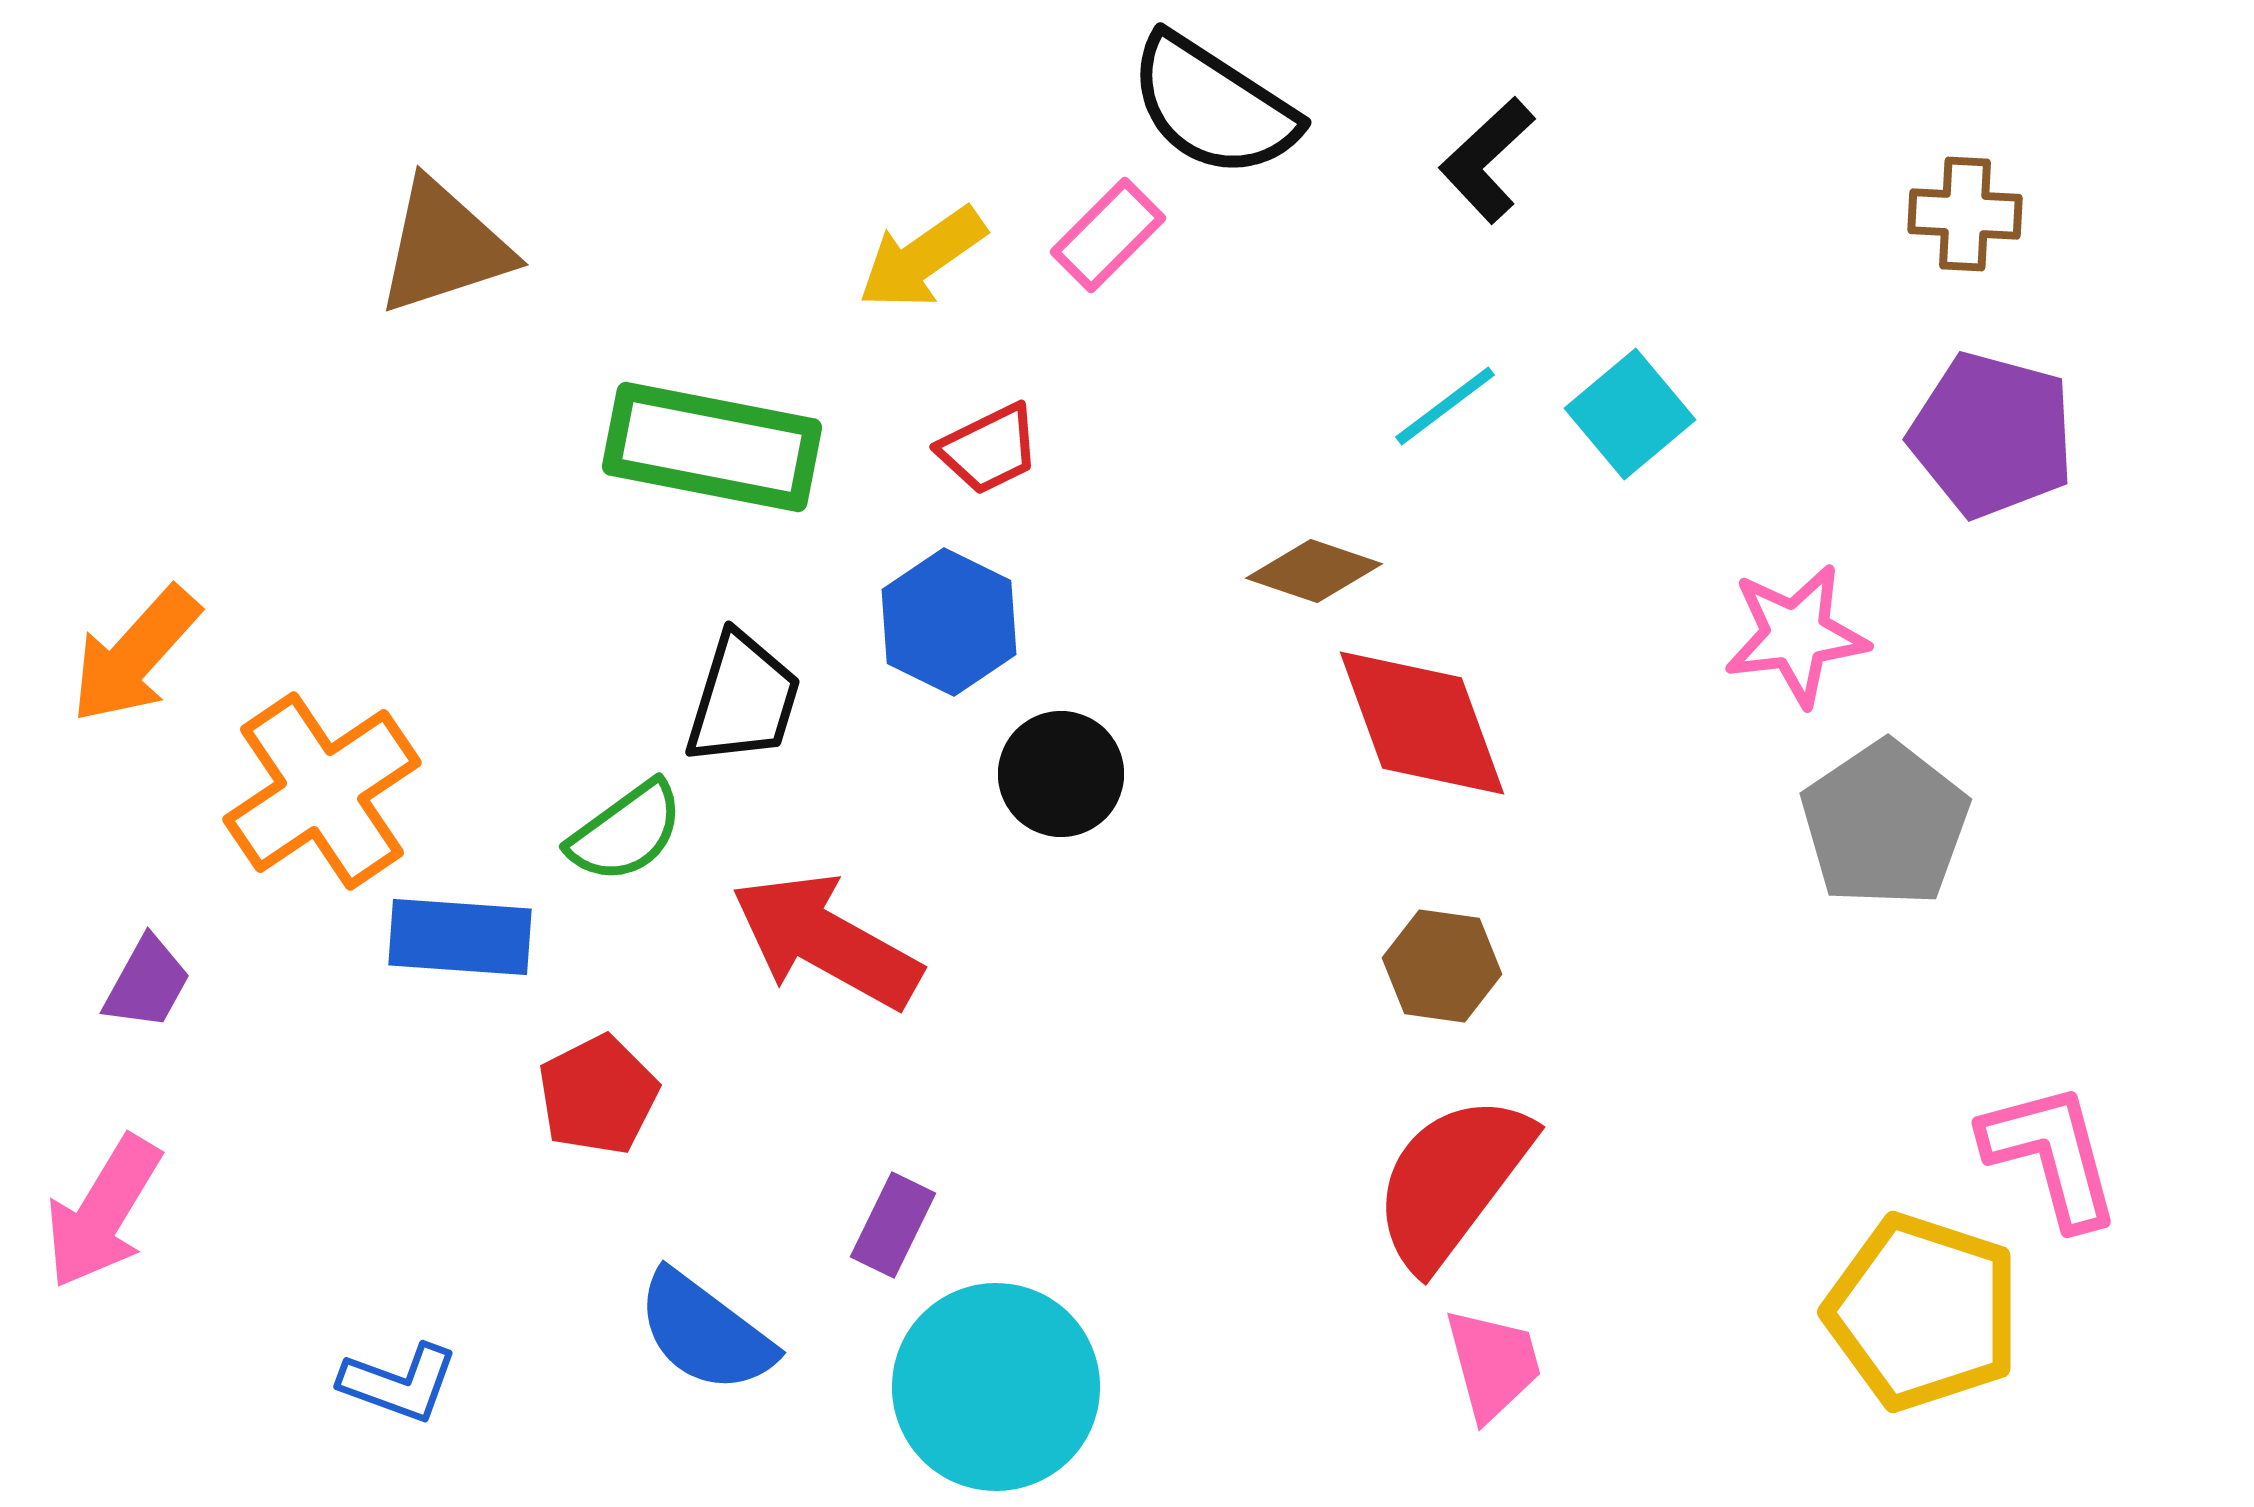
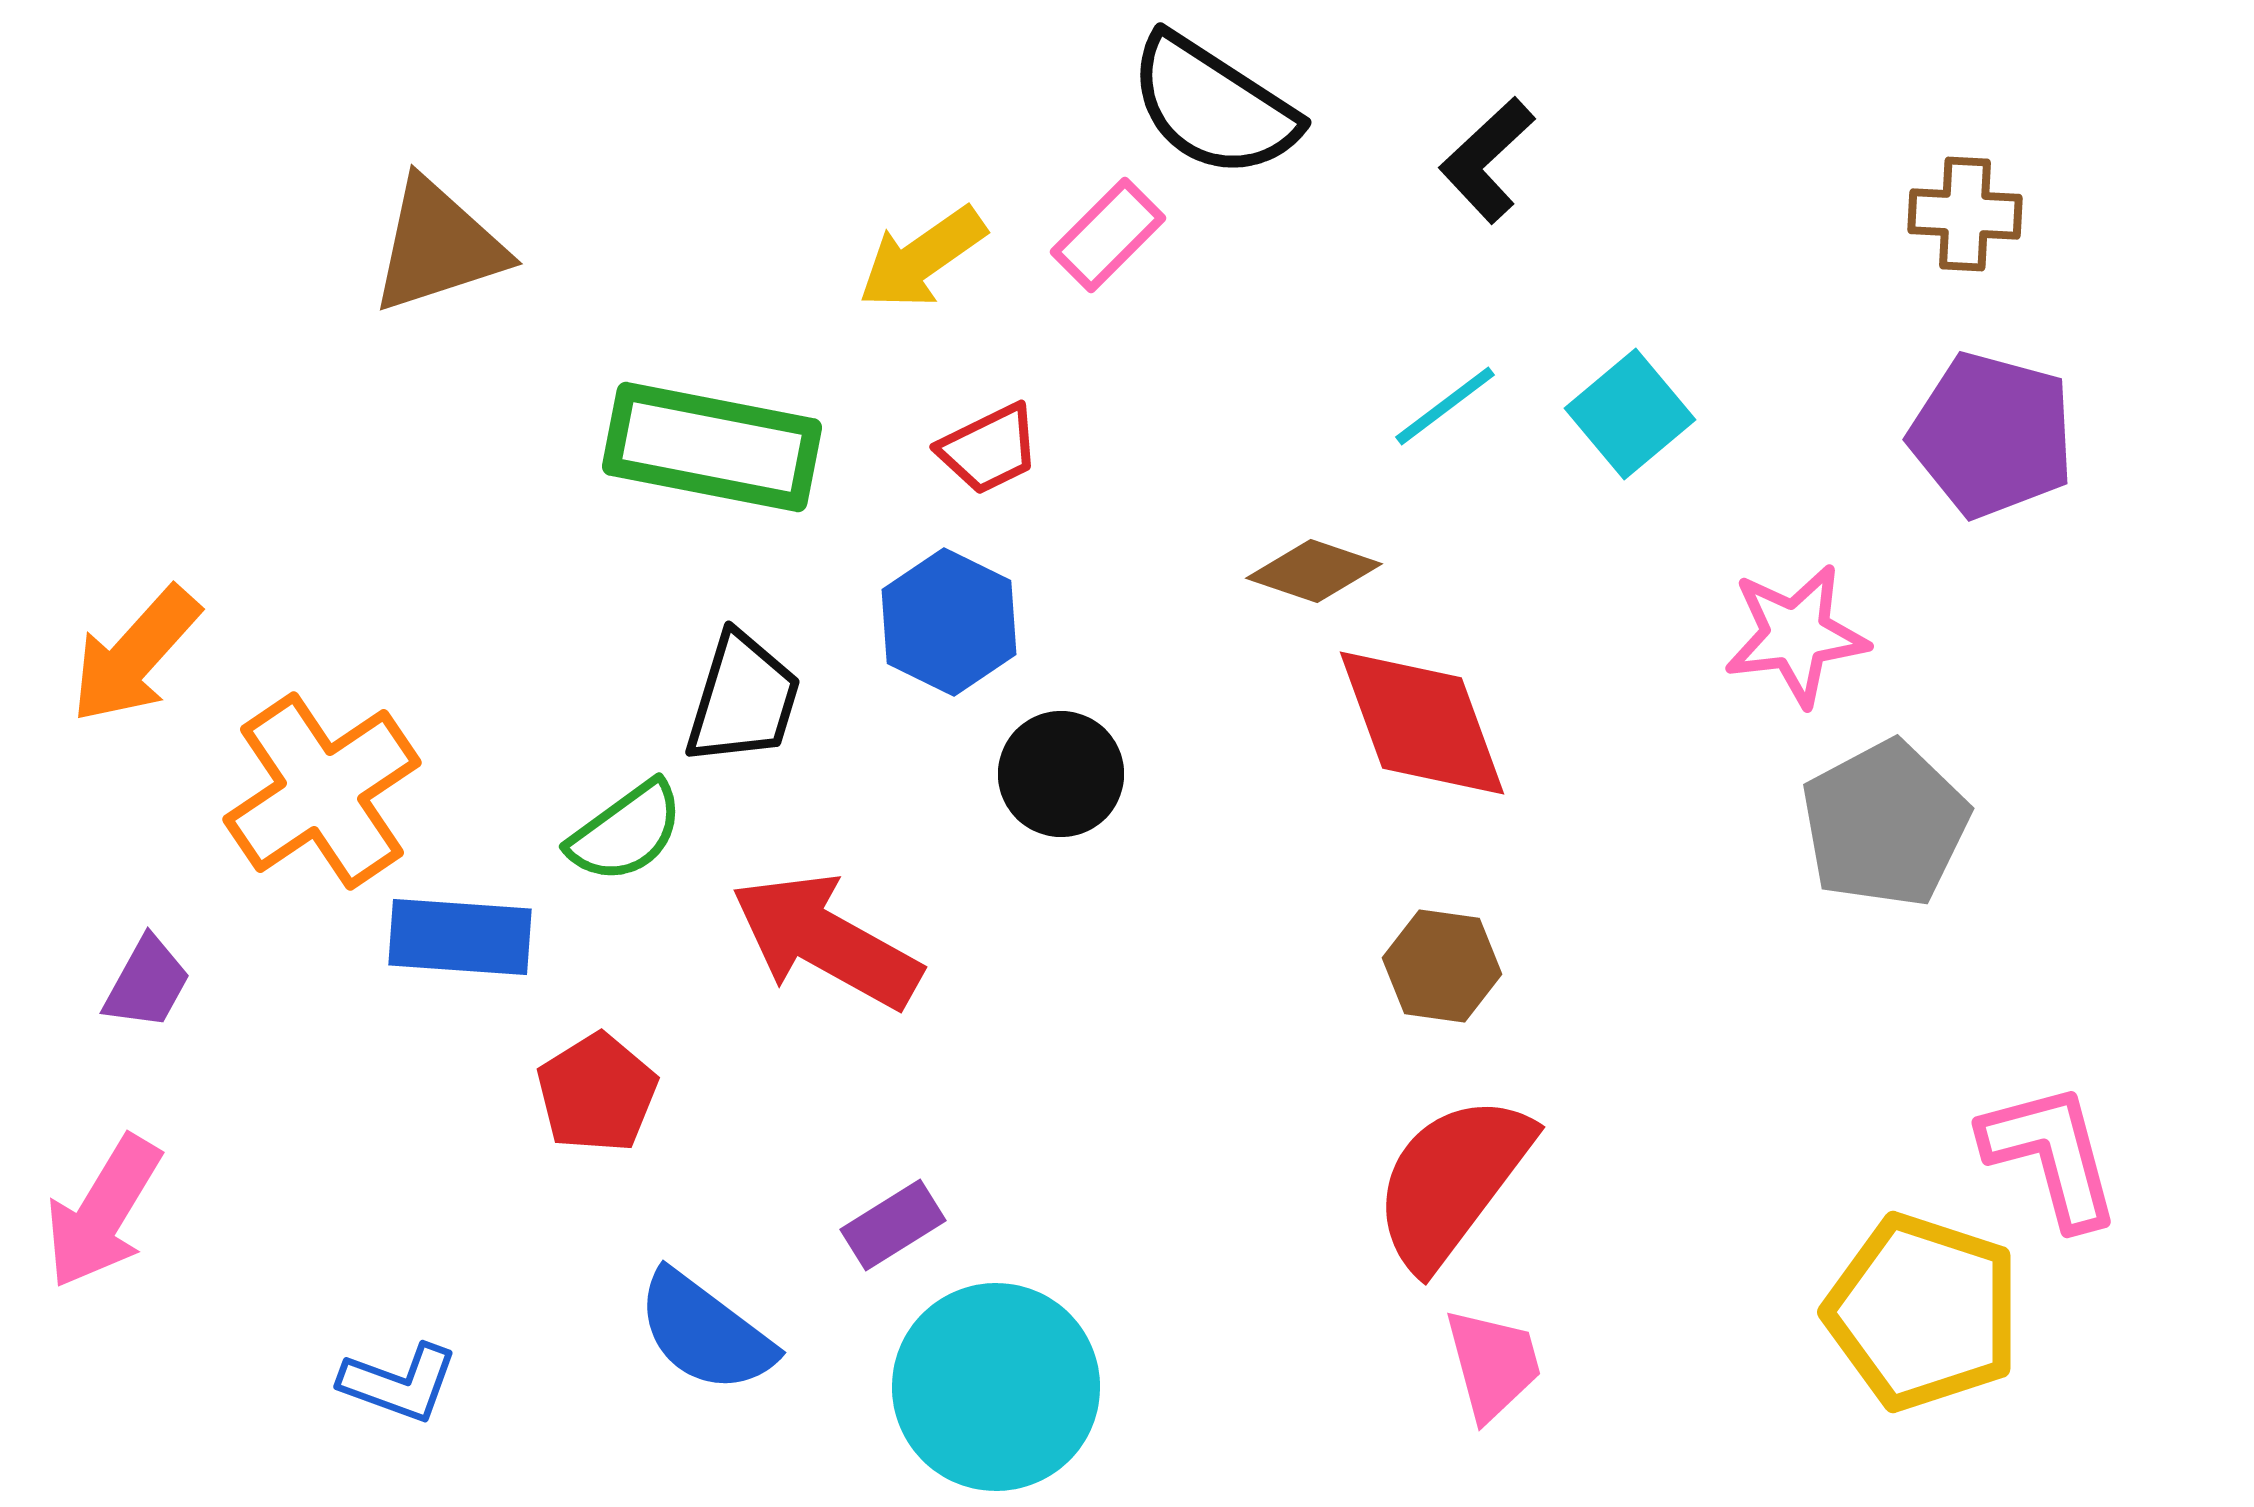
brown triangle: moved 6 px left, 1 px up
gray pentagon: rotated 6 degrees clockwise
red pentagon: moved 1 px left, 2 px up; rotated 5 degrees counterclockwise
purple rectangle: rotated 32 degrees clockwise
